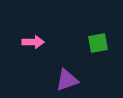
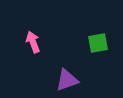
pink arrow: rotated 110 degrees counterclockwise
